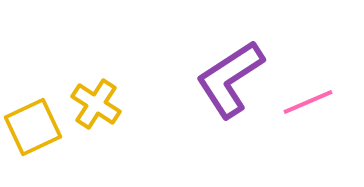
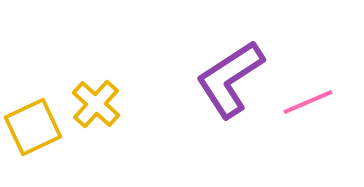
yellow cross: rotated 9 degrees clockwise
